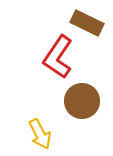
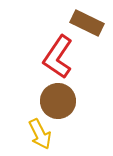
brown circle: moved 24 px left
